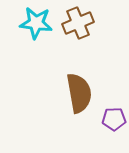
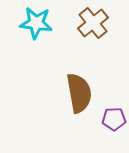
brown cross: moved 15 px right; rotated 16 degrees counterclockwise
